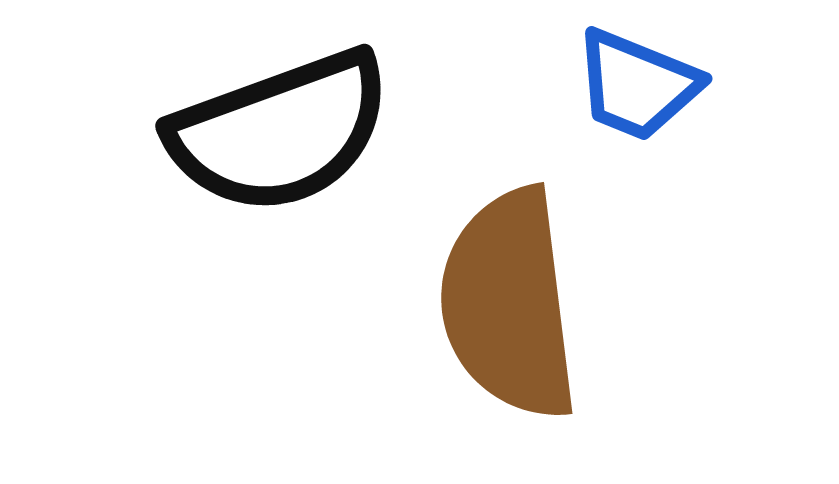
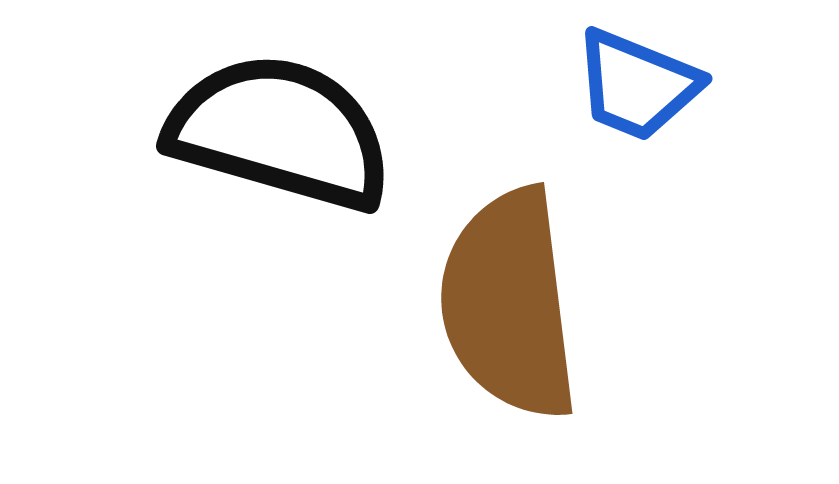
black semicircle: rotated 144 degrees counterclockwise
